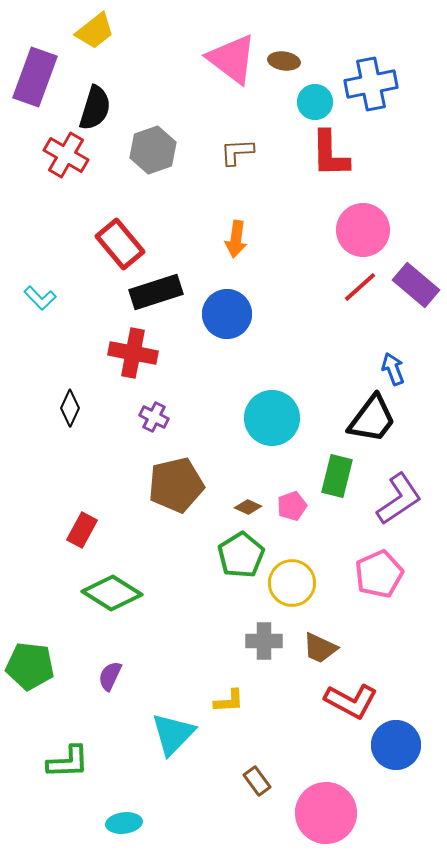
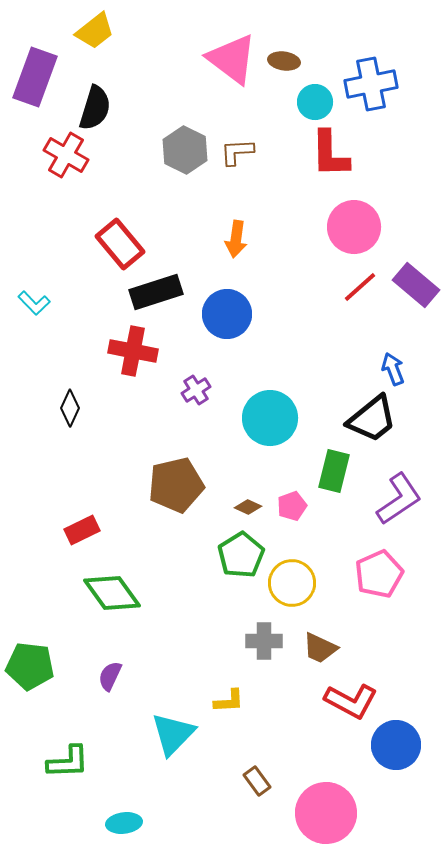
gray hexagon at (153, 150): moved 32 px right; rotated 15 degrees counterclockwise
pink circle at (363, 230): moved 9 px left, 3 px up
cyan L-shape at (40, 298): moved 6 px left, 5 px down
red cross at (133, 353): moved 2 px up
purple cross at (154, 417): moved 42 px right, 27 px up; rotated 32 degrees clockwise
cyan circle at (272, 418): moved 2 px left
black trapezoid at (372, 419): rotated 14 degrees clockwise
green rectangle at (337, 476): moved 3 px left, 5 px up
red rectangle at (82, 530): rotated 36 degrees clockwise
green diamond at (112, 593): rotated 22 degrees clockwise
